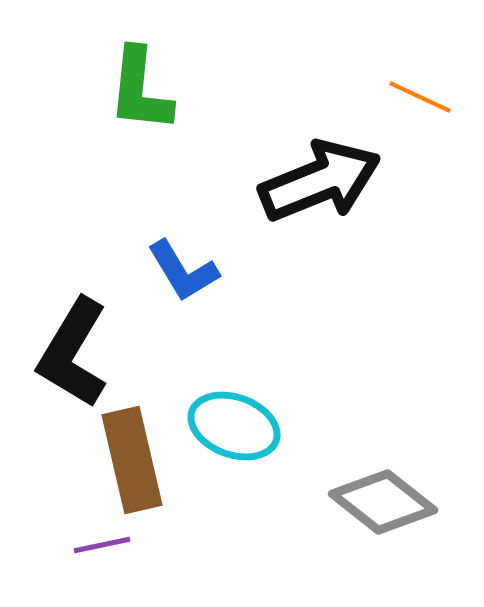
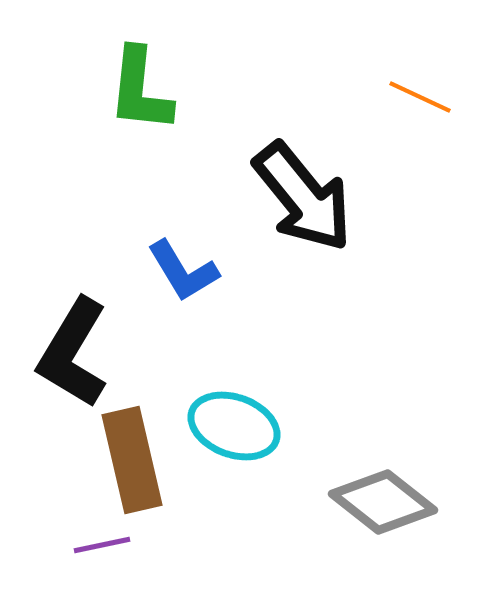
black arrow: moved 17 px left, 16 px down; rotated 73 degrees clockwise
